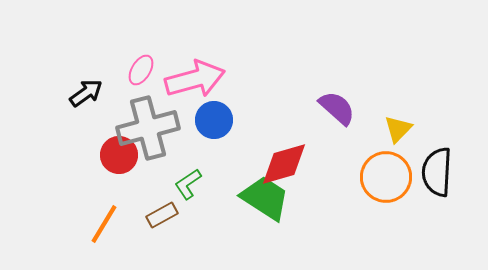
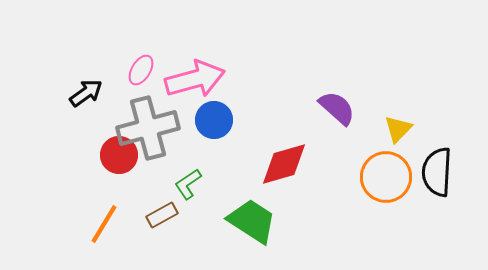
green trapezoid: moved 13 px left, 23 px down
